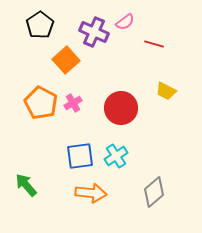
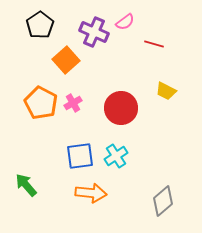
gray diamond: moved 9 px right, 9 px down
